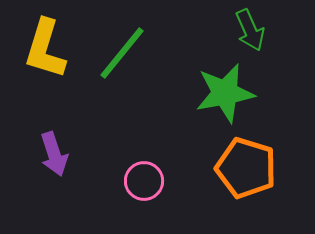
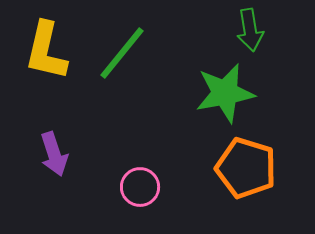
green arrow: rotated 15 degrees clockwise
yellow L-shape: moved 1 px right, 2 px down; rotated 4 degrees counterclockwise
pink circle: moved 4 px left, 6 px down
